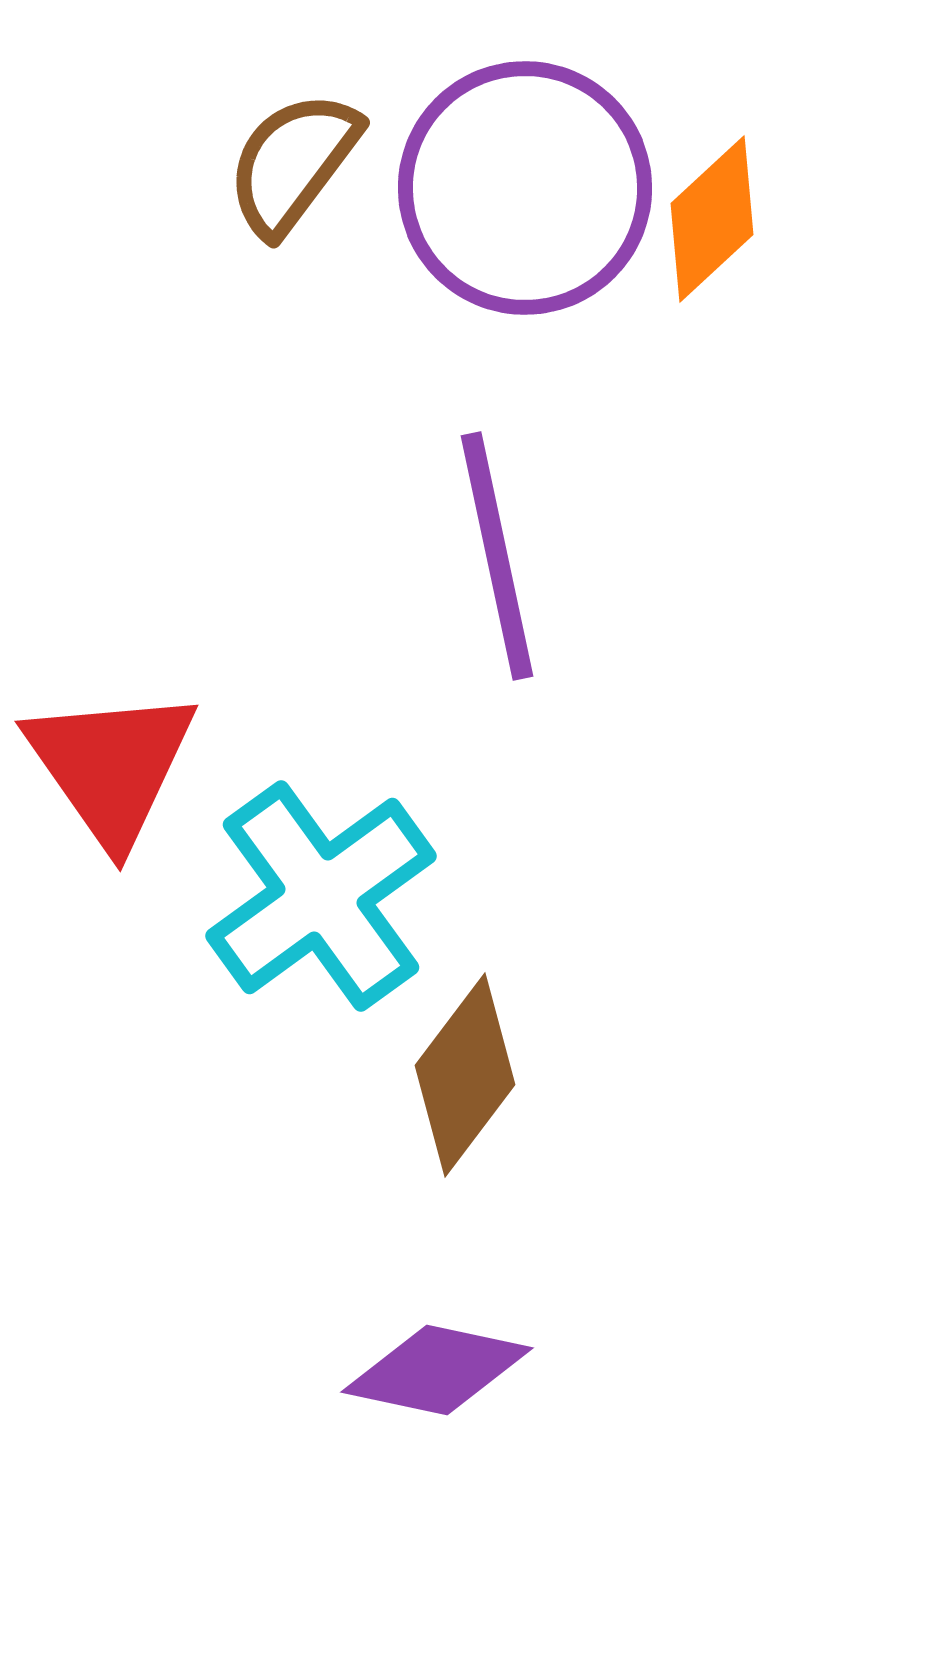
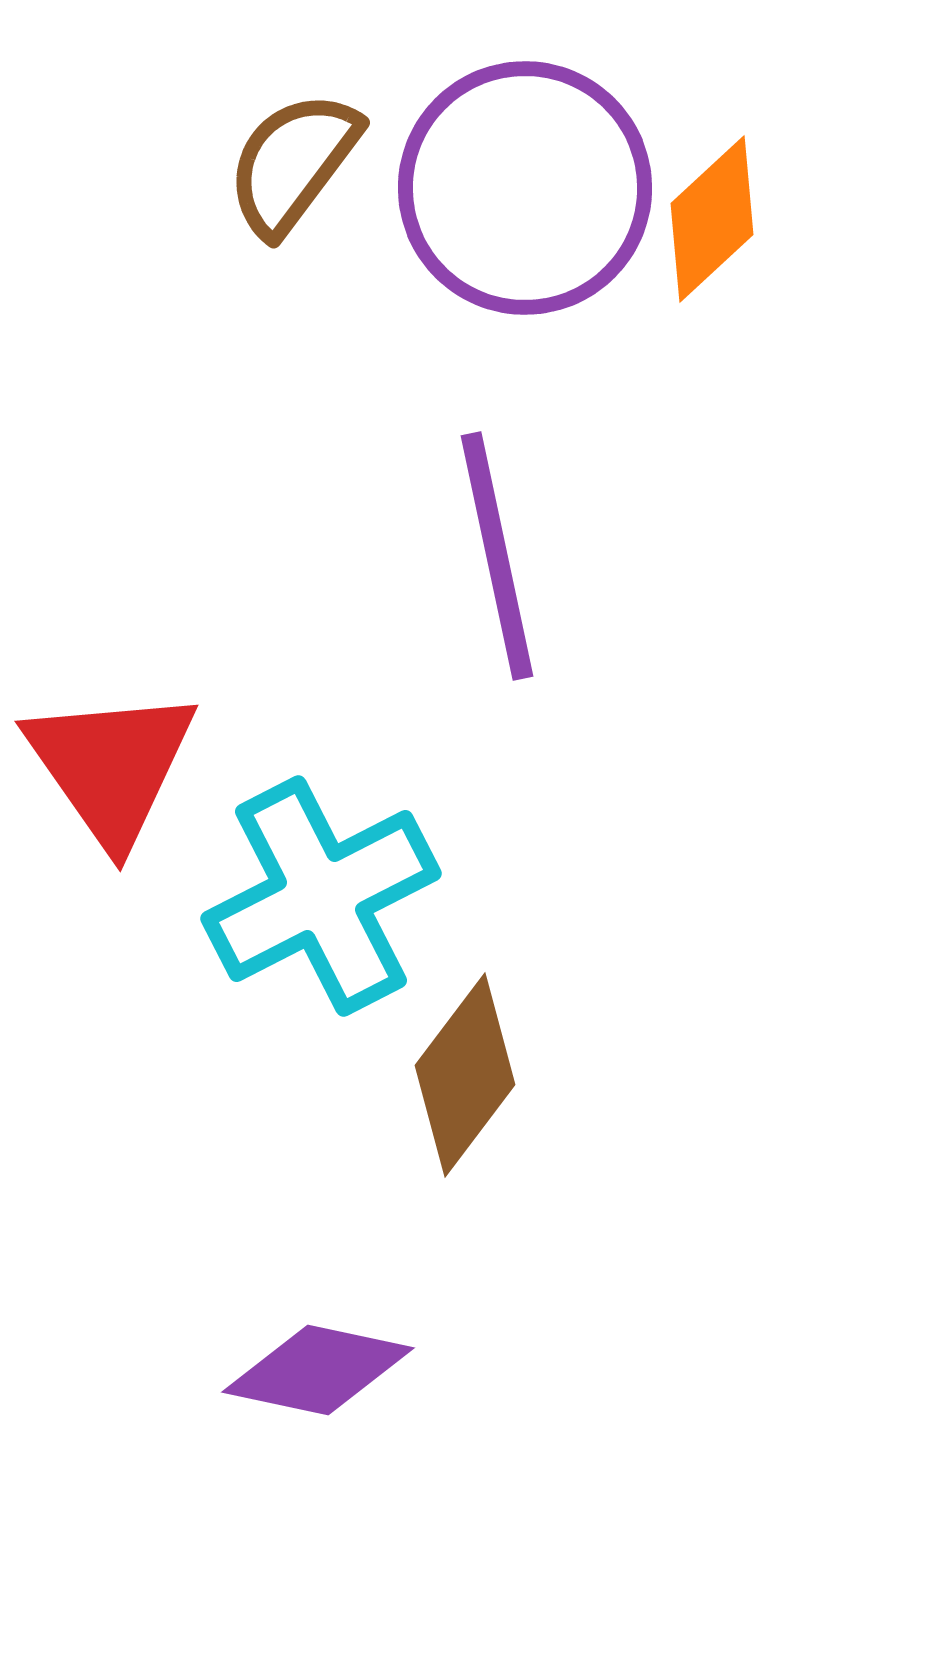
cyan cross: rotated 9 degrees clockwise
purple diamond: moved 119 px left
